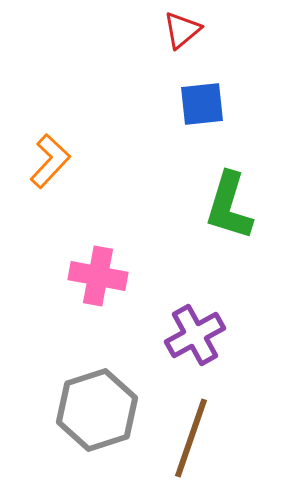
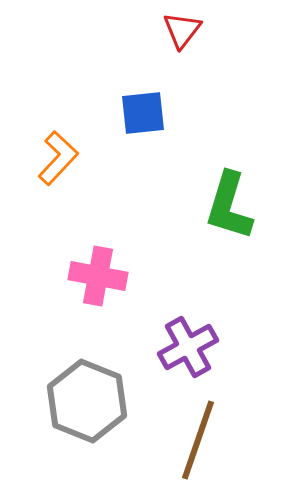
red triangle: rotated 12 degrees counterclockwise
blue square: moved 59 px left, 9 px down
orange L-shape: moved 8 px right, 3 px up
purple cross: moved 7 px left, 12 px down
gray hexagon: moved 10 px left, 9 px up; rotated 20 degrees counterclockwise
brown line: moved 7 px right, 2 px down
